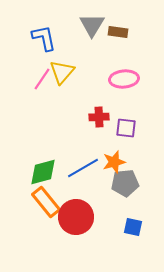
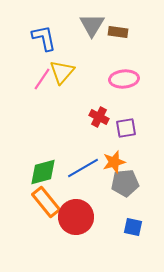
red cross: rotated 30 degrees clockwise
purple square: rotated 15 degrees counterclockwise
